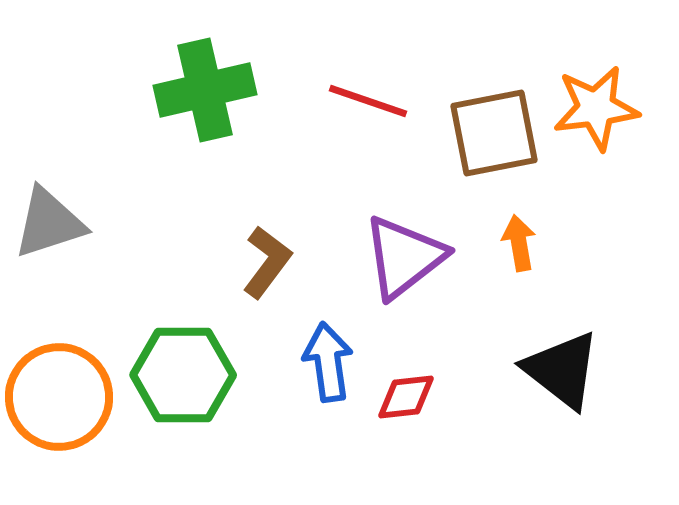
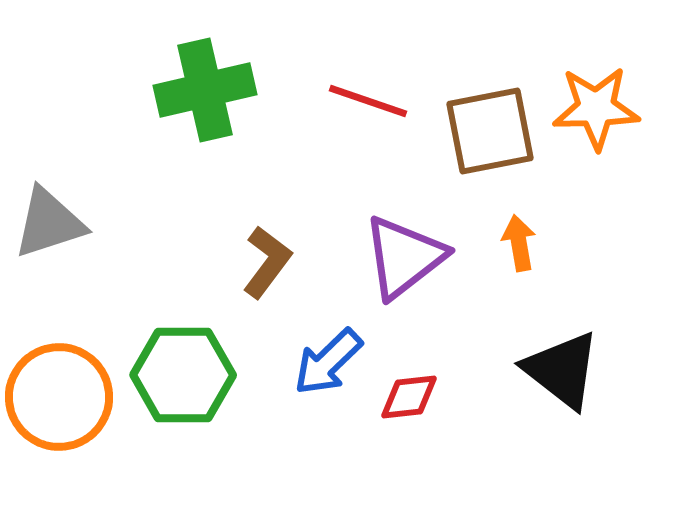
orange star: rotated 6 degrees clockwise
brown square: moved 4 px left, 2 px up
blue arrow: rotated 126 degrees counterclockwise
red diamond: moved 3 px right
